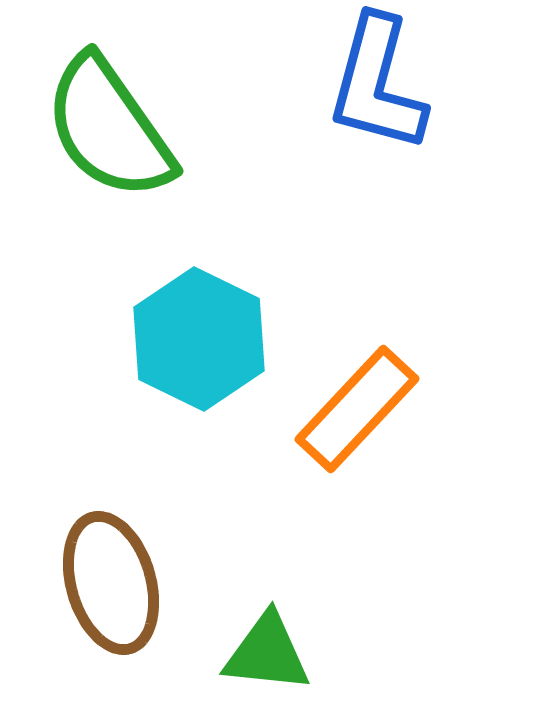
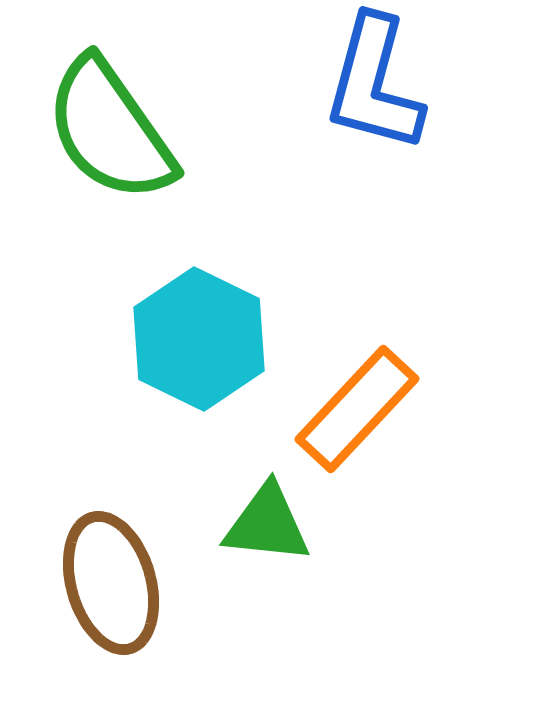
blue L-shape: moved 3 px left
green semicircle: moved 1 px right, 2 px down
green triangle: moved 129 px up
